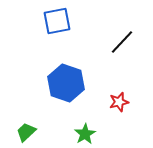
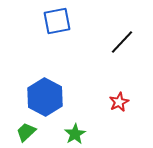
blue hexagon: moved 21 px left, 14 px down; rotated 9 degrees clockwise
red star: rotated 12 degrees counterclockwise
green star: moved 10 px left
